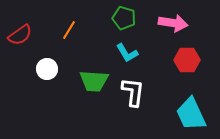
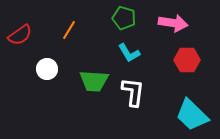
cyan L-shape: moved 2 px right
cyan trapezoid: moved 1 px right, 1 px down; rotated 21 degrees counterclockwise
